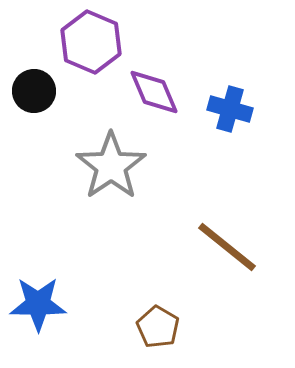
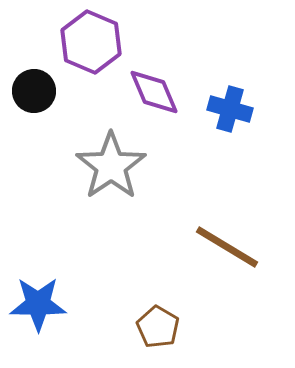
brown line: rotated 8 degrees counterclockwise
